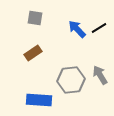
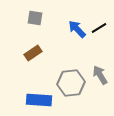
gray hexagon: moved 3 px down
